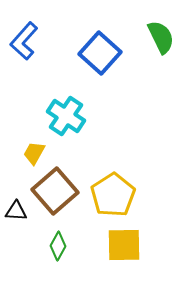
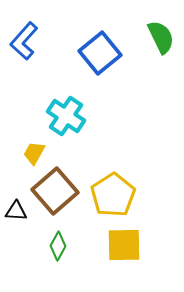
blue square: rotated 9 degrees clockwise
